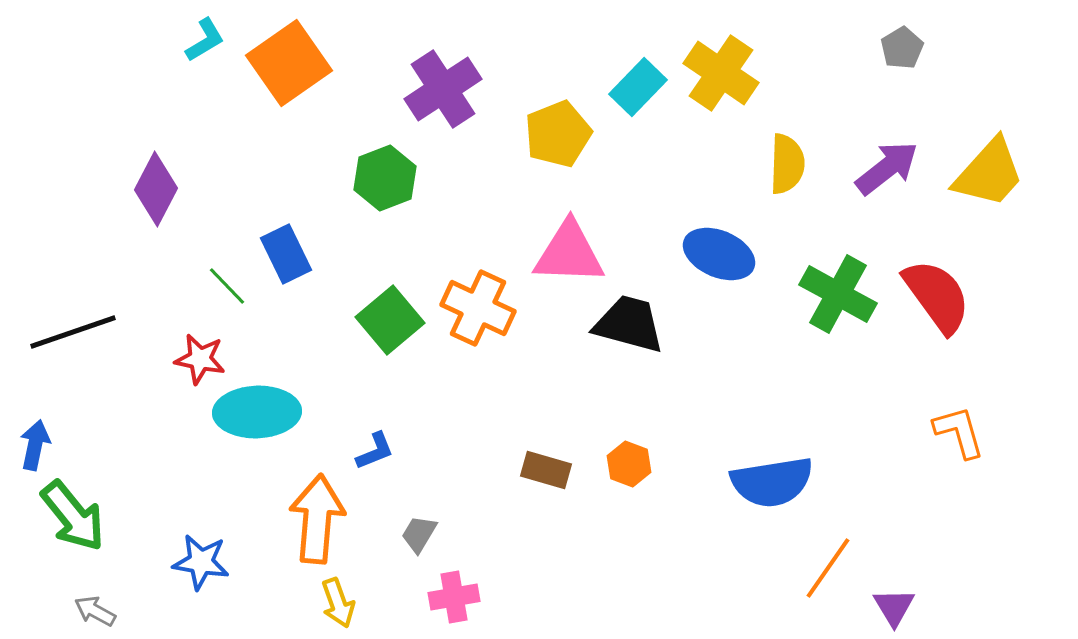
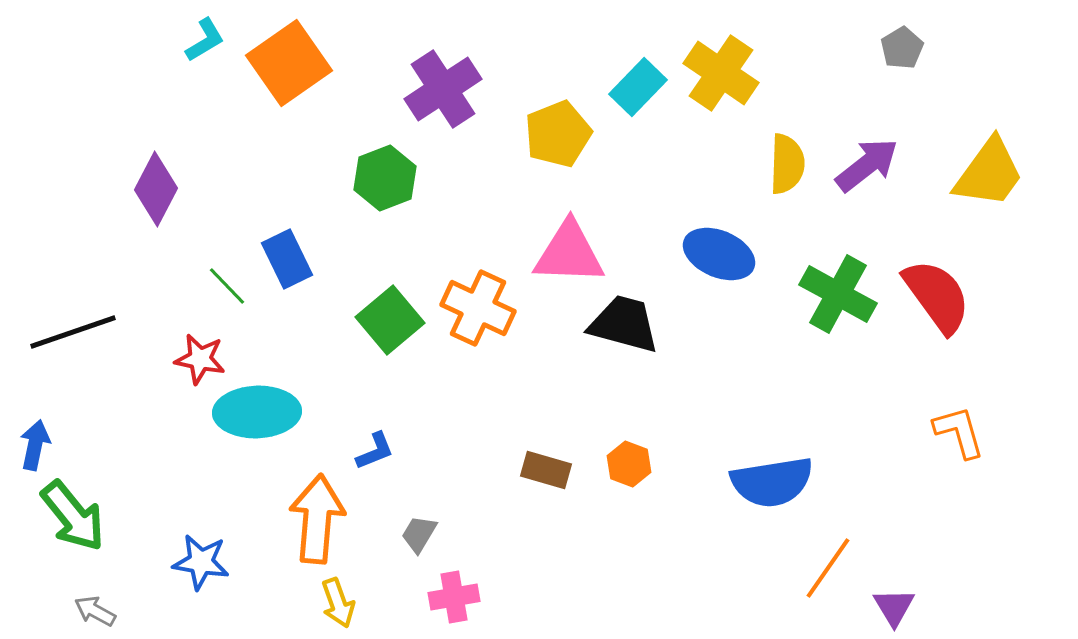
purple arrow: moved 20 px left, 3 px up
yellow trapezoid: rotated 6 degrees counterclockwise
blue rectangle: moved 1 px right, 5 px down
black trapezoid: moved 5 px left
